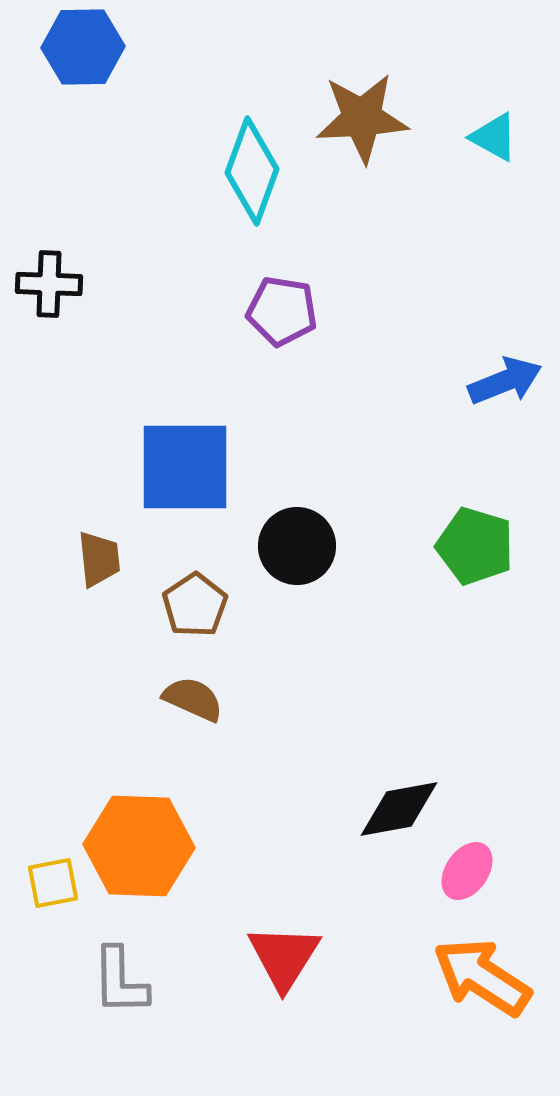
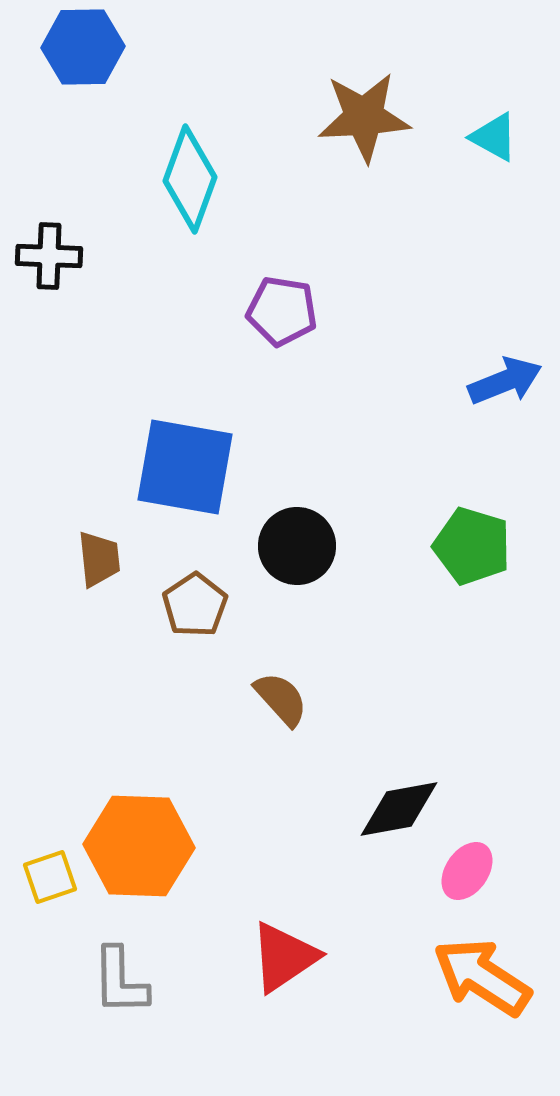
brown star: moved 2 px right, 1 px up
cyan diamond: moved 62 px left, 8 px down
black cross: moved 28 px up
blue square: rotated 10 degrees clockwise
green pentagon: moved 3 px left
brown semicircle: moved 88 px right; rotated 24 degrees clockwise
yellow square: moved 3 px left, 6 px up; rotated 8 degrees counterclockwise
red triangle: rotated 24 degrees clockwise
